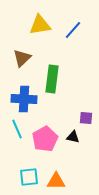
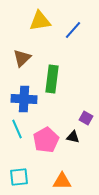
yellow triangle: moved 4 px up
purple square: rotated 24 degrees clockwise
pink pentagon: moved 1 px right, 1 px down
cyan square: moved 10 px left
orange triangle: moved 6 px right
